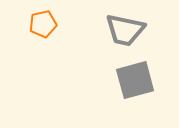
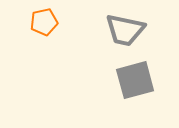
orange pentagon: moved 1 px right, 2 px up
